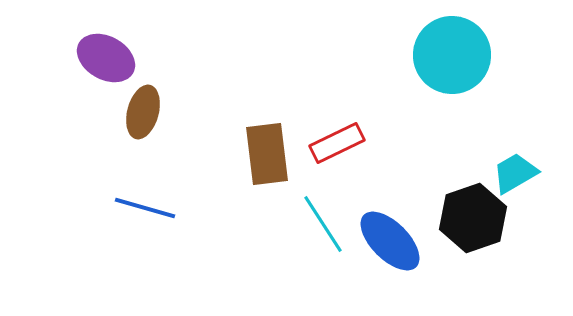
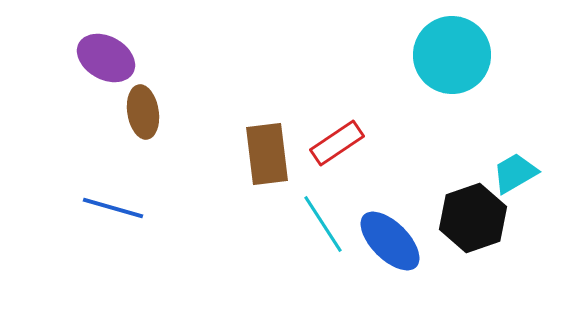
brown ellipse: rotated 24 degrees counterclockwise
red rectangle: rotated 8 degrees counterclockwise
blue line: moved 32 px left
